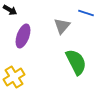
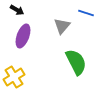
black arrow: moved 7 px right
